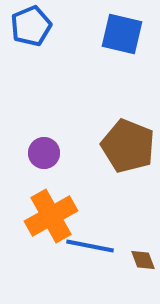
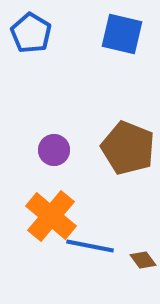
blue pentagon: moved 7 px down; rotated 18 degrees counterclockwise
brown pentagon: moved 2 px down
purple circle: moved 10 px right, 3 px up
orange cross: rotated 21 degrees counterclockwise
brown diamond: rotated 16 degrees counterclockwise
